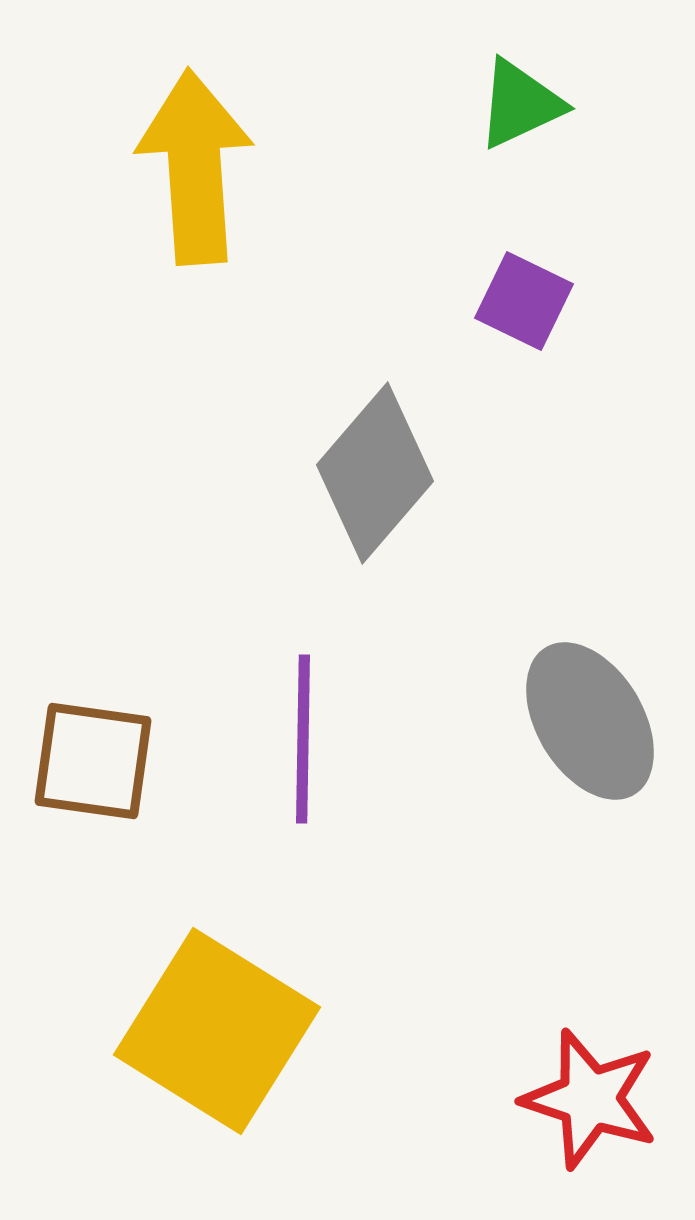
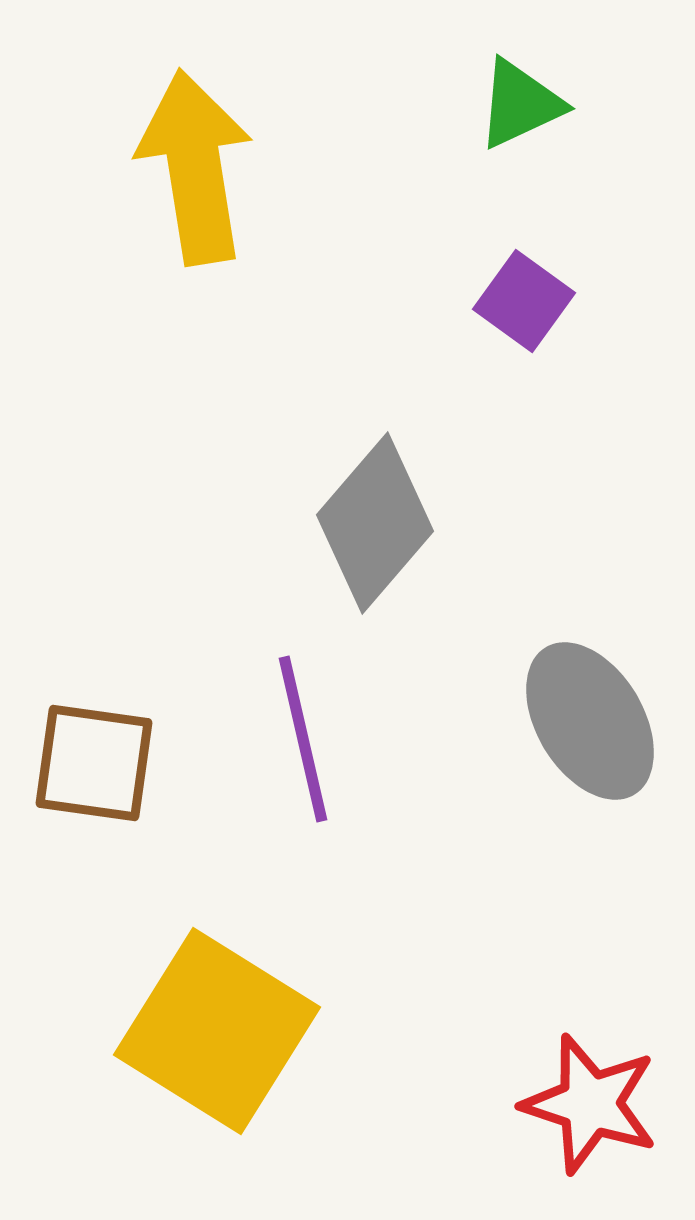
yellow arrow: rotated 5 degrees counterclockwise
purple square: rotated 10 degrees clockwise
gray diamond: moved 50 px down
purple line: rotated 14 degrees counterclockwise
brown square: moved 1 px right, 2 px down
red star: moved 5 px down
